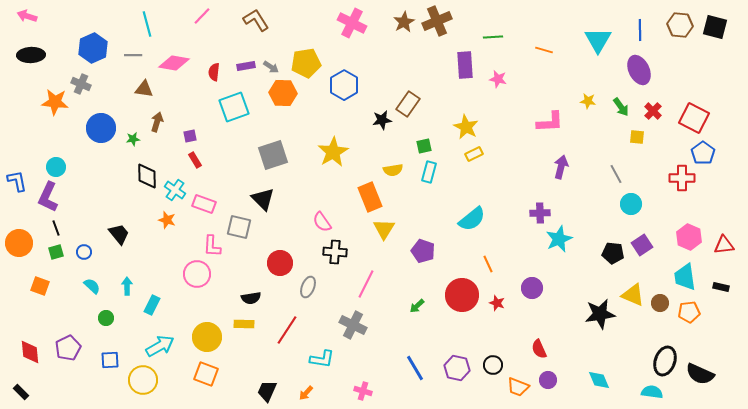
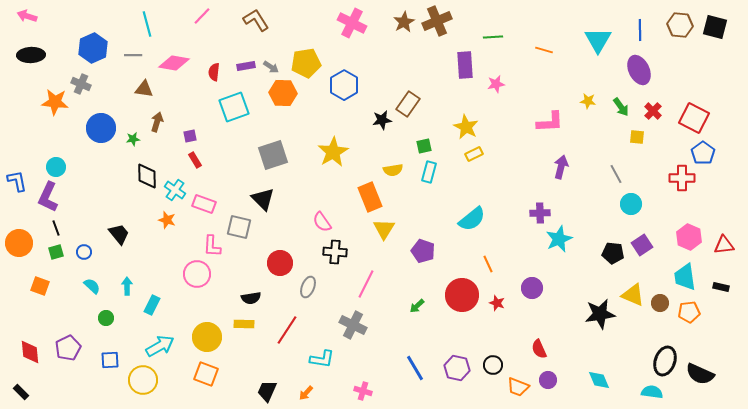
pink star at (498, 79): moved 2 px left, 5 px down; rotated 24 degrees counterclockwise
